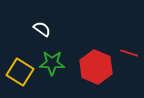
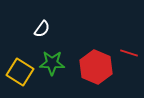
white semicircle: rotated 90 degrees clockwise
